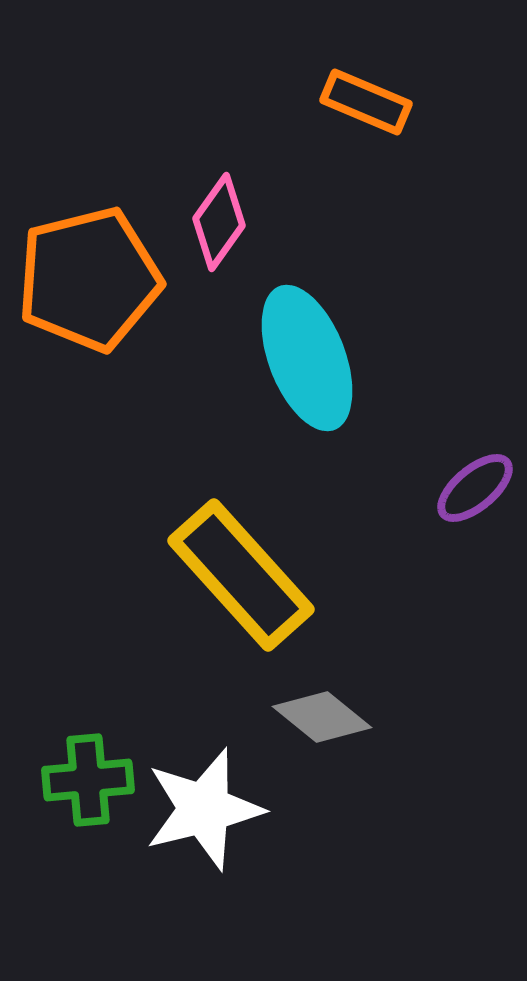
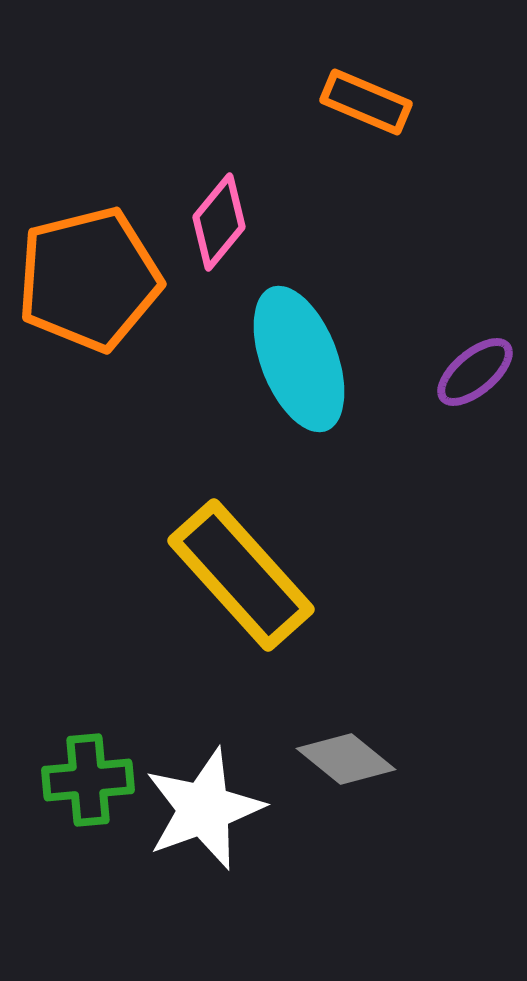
pink diamond: rotated 4 degrees clockwise
cyan ellipse: moved 8 px left, 1 px down
purple ellipse: moved 116 px up
gray diamond: moved 24 px right, 42 px down
white star: rotated 6 degrees counterclockwise
